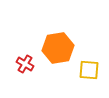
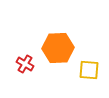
orange hexagon: rotated 8 degrees clockwise
